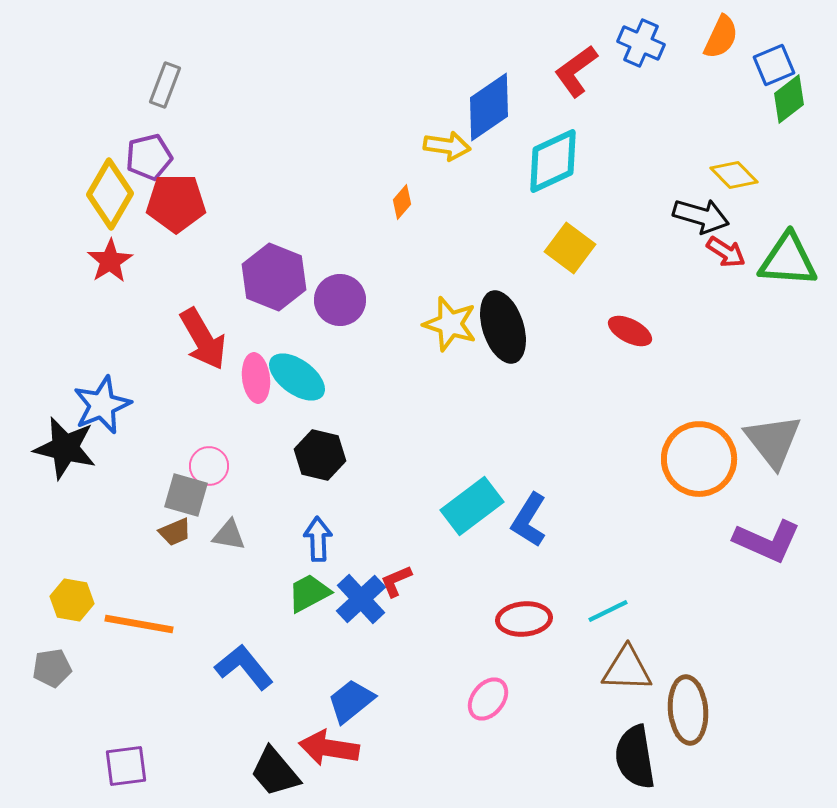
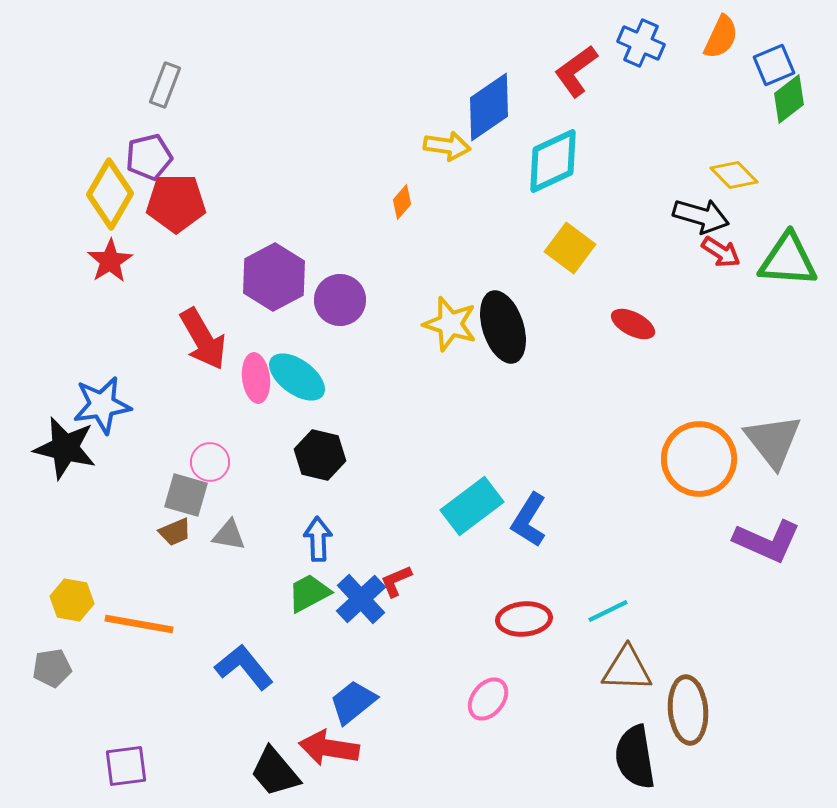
red arrow at (726, 252): moved 5 px left
purple hexagon at (274, 277): rotated 10 degrees clockwise
red ellipse at (630, 331): moved 3 px right, 7 px up
blue star at (102, 405): rotated 14 degrees clockwise
pink circle at (209, 466): moved 1 px right, 4 px up
blue trapezoid at (351, 701): moved 2 px right, 1 px down
